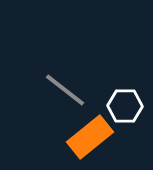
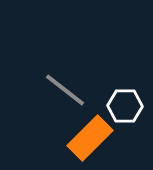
orange rectangle: moved 1 px down; rotated 6 degrees counterclockwise
